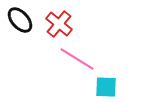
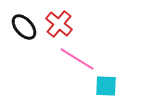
black ellipse: moved 4 px right, 7 px down
cyan square: moved 1 px up
